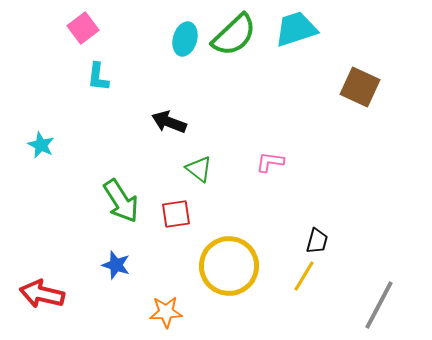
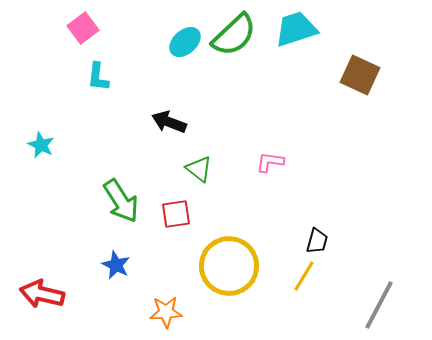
cyan ellipse: moved 3 px down; rotated 32 degrees clockwise
brown square: moved 12 px up
blue star: rotated 8 degrees clockwise
